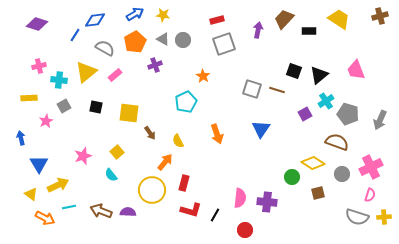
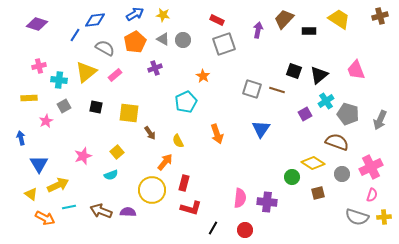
red rectangle at (217, 20): rotated 40 degrees clockwise
purple cross at (155, 65): moved 3 px down
cyan semicircle at (111, 175): rotated 72 degrees counterclockwise
pink semicircle at (370, 195): moved 2 px right
red L-shape at (191, 210): moved 2 px up
black line at (215, 215): moved 2 px left, 13 px down
